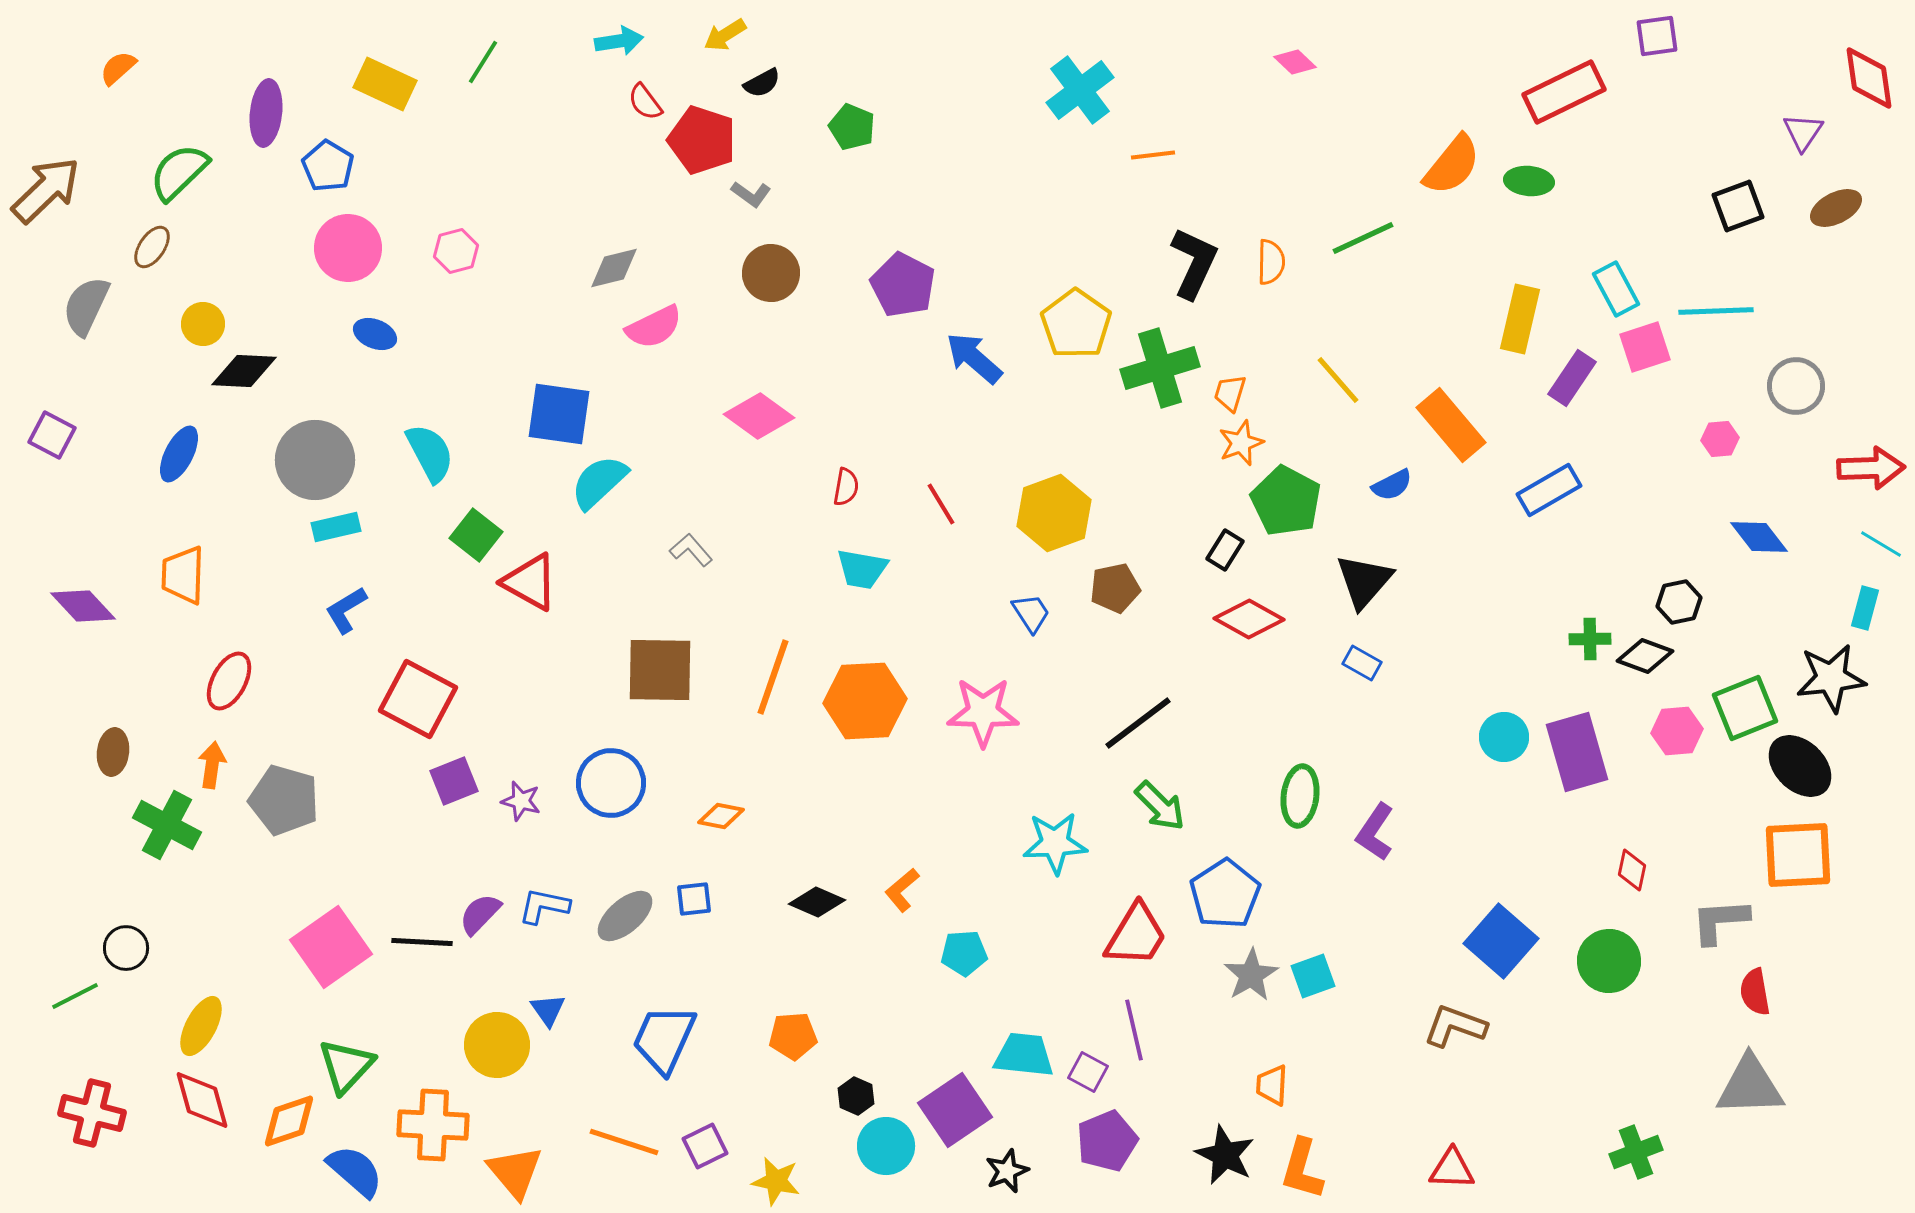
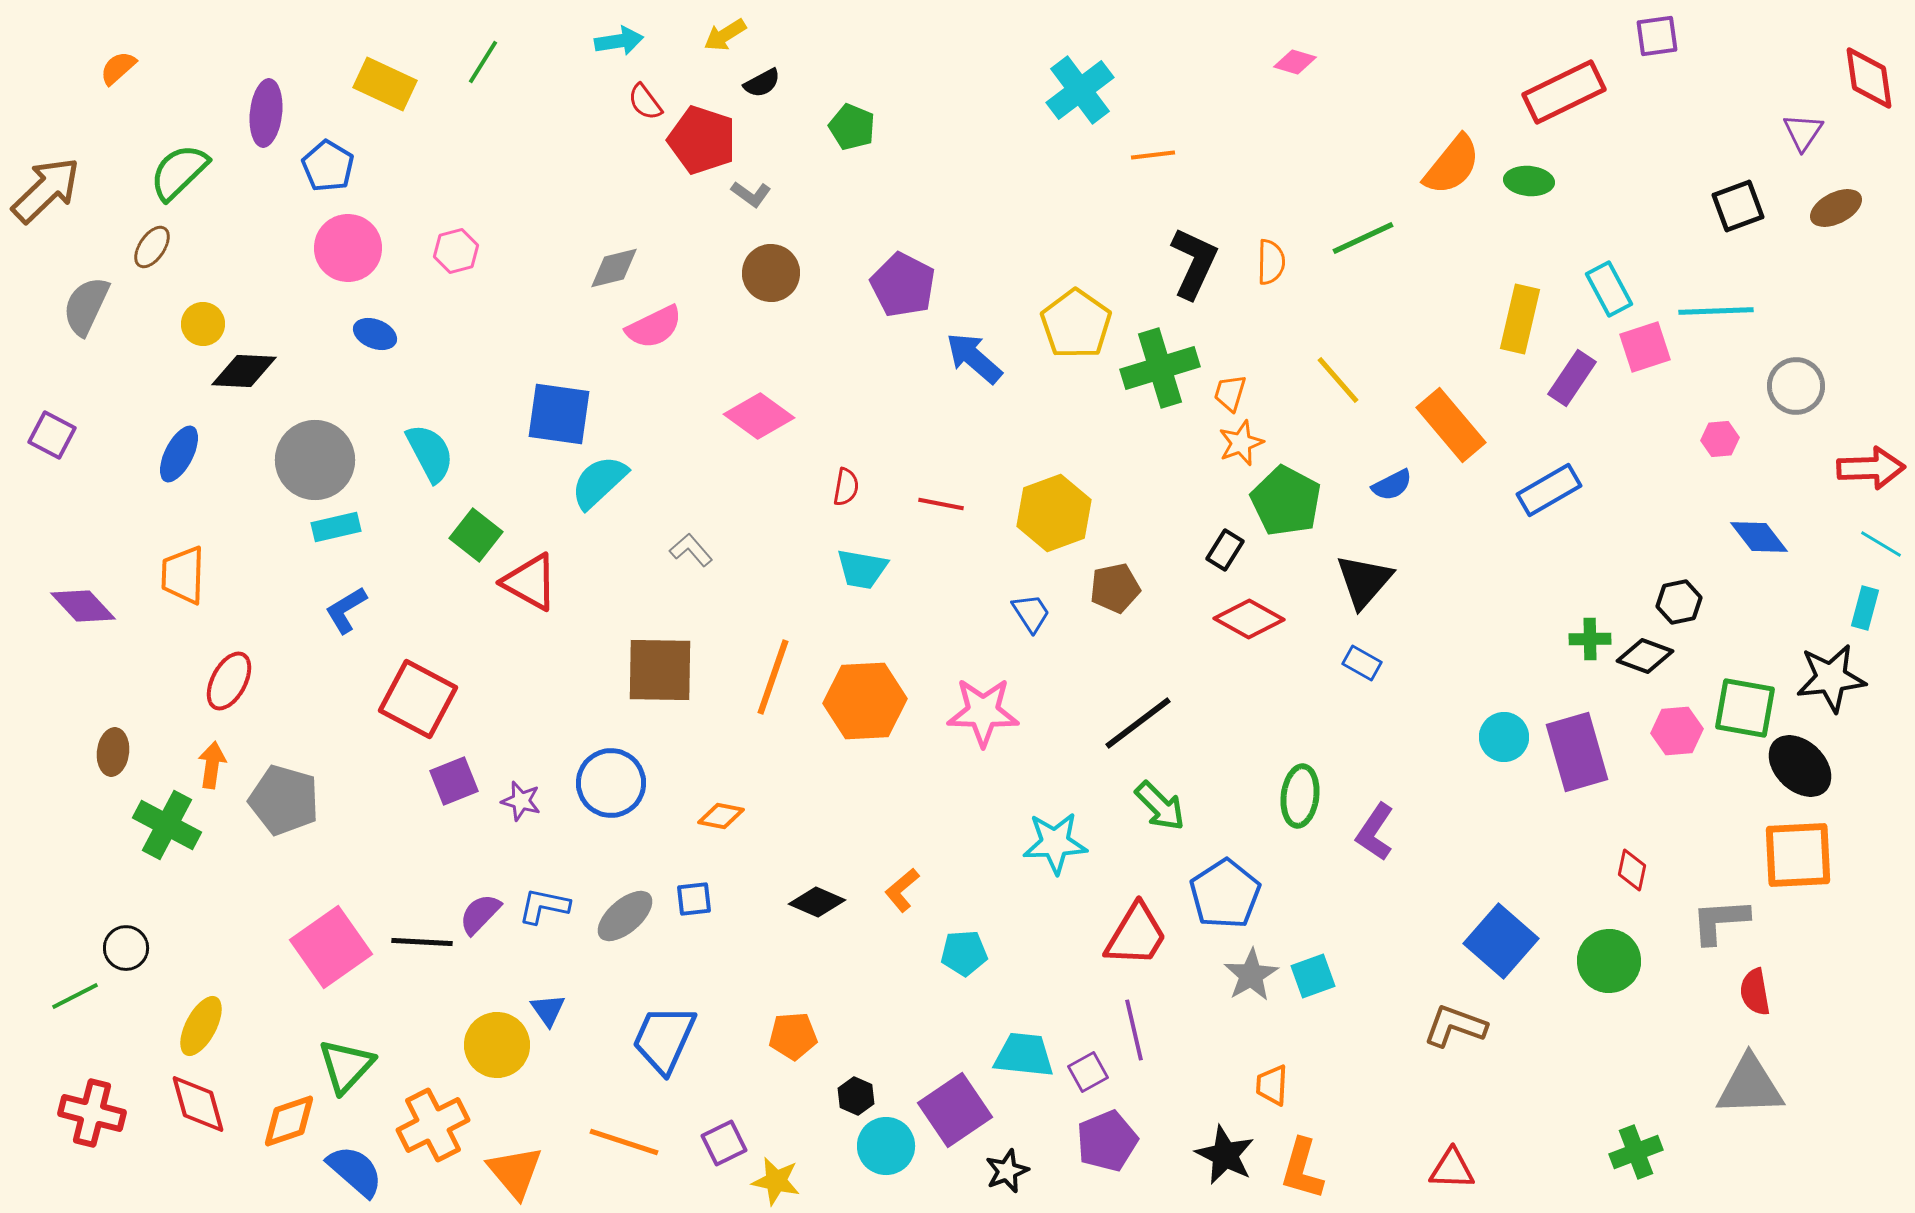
pink diamond at (1295, 62): rotated 27 degrees counterclockwise
cyan rectangle at (1616, 289): moved 7 px left
red line at (941, 504): rotated 48 degrees counterclockwise
green square at (1745, 708): rotated 32 degrees clockwise
purple square at (1088, 1072): rotated 33 degrees clockwise
red diamond at (202, 1100): moved 4 px left, 4 px down
orange cross at (433, 1125): rotated 30 degrees counterclockwise
purple square at (705, 1146): moved 19 px right, 3 px up
